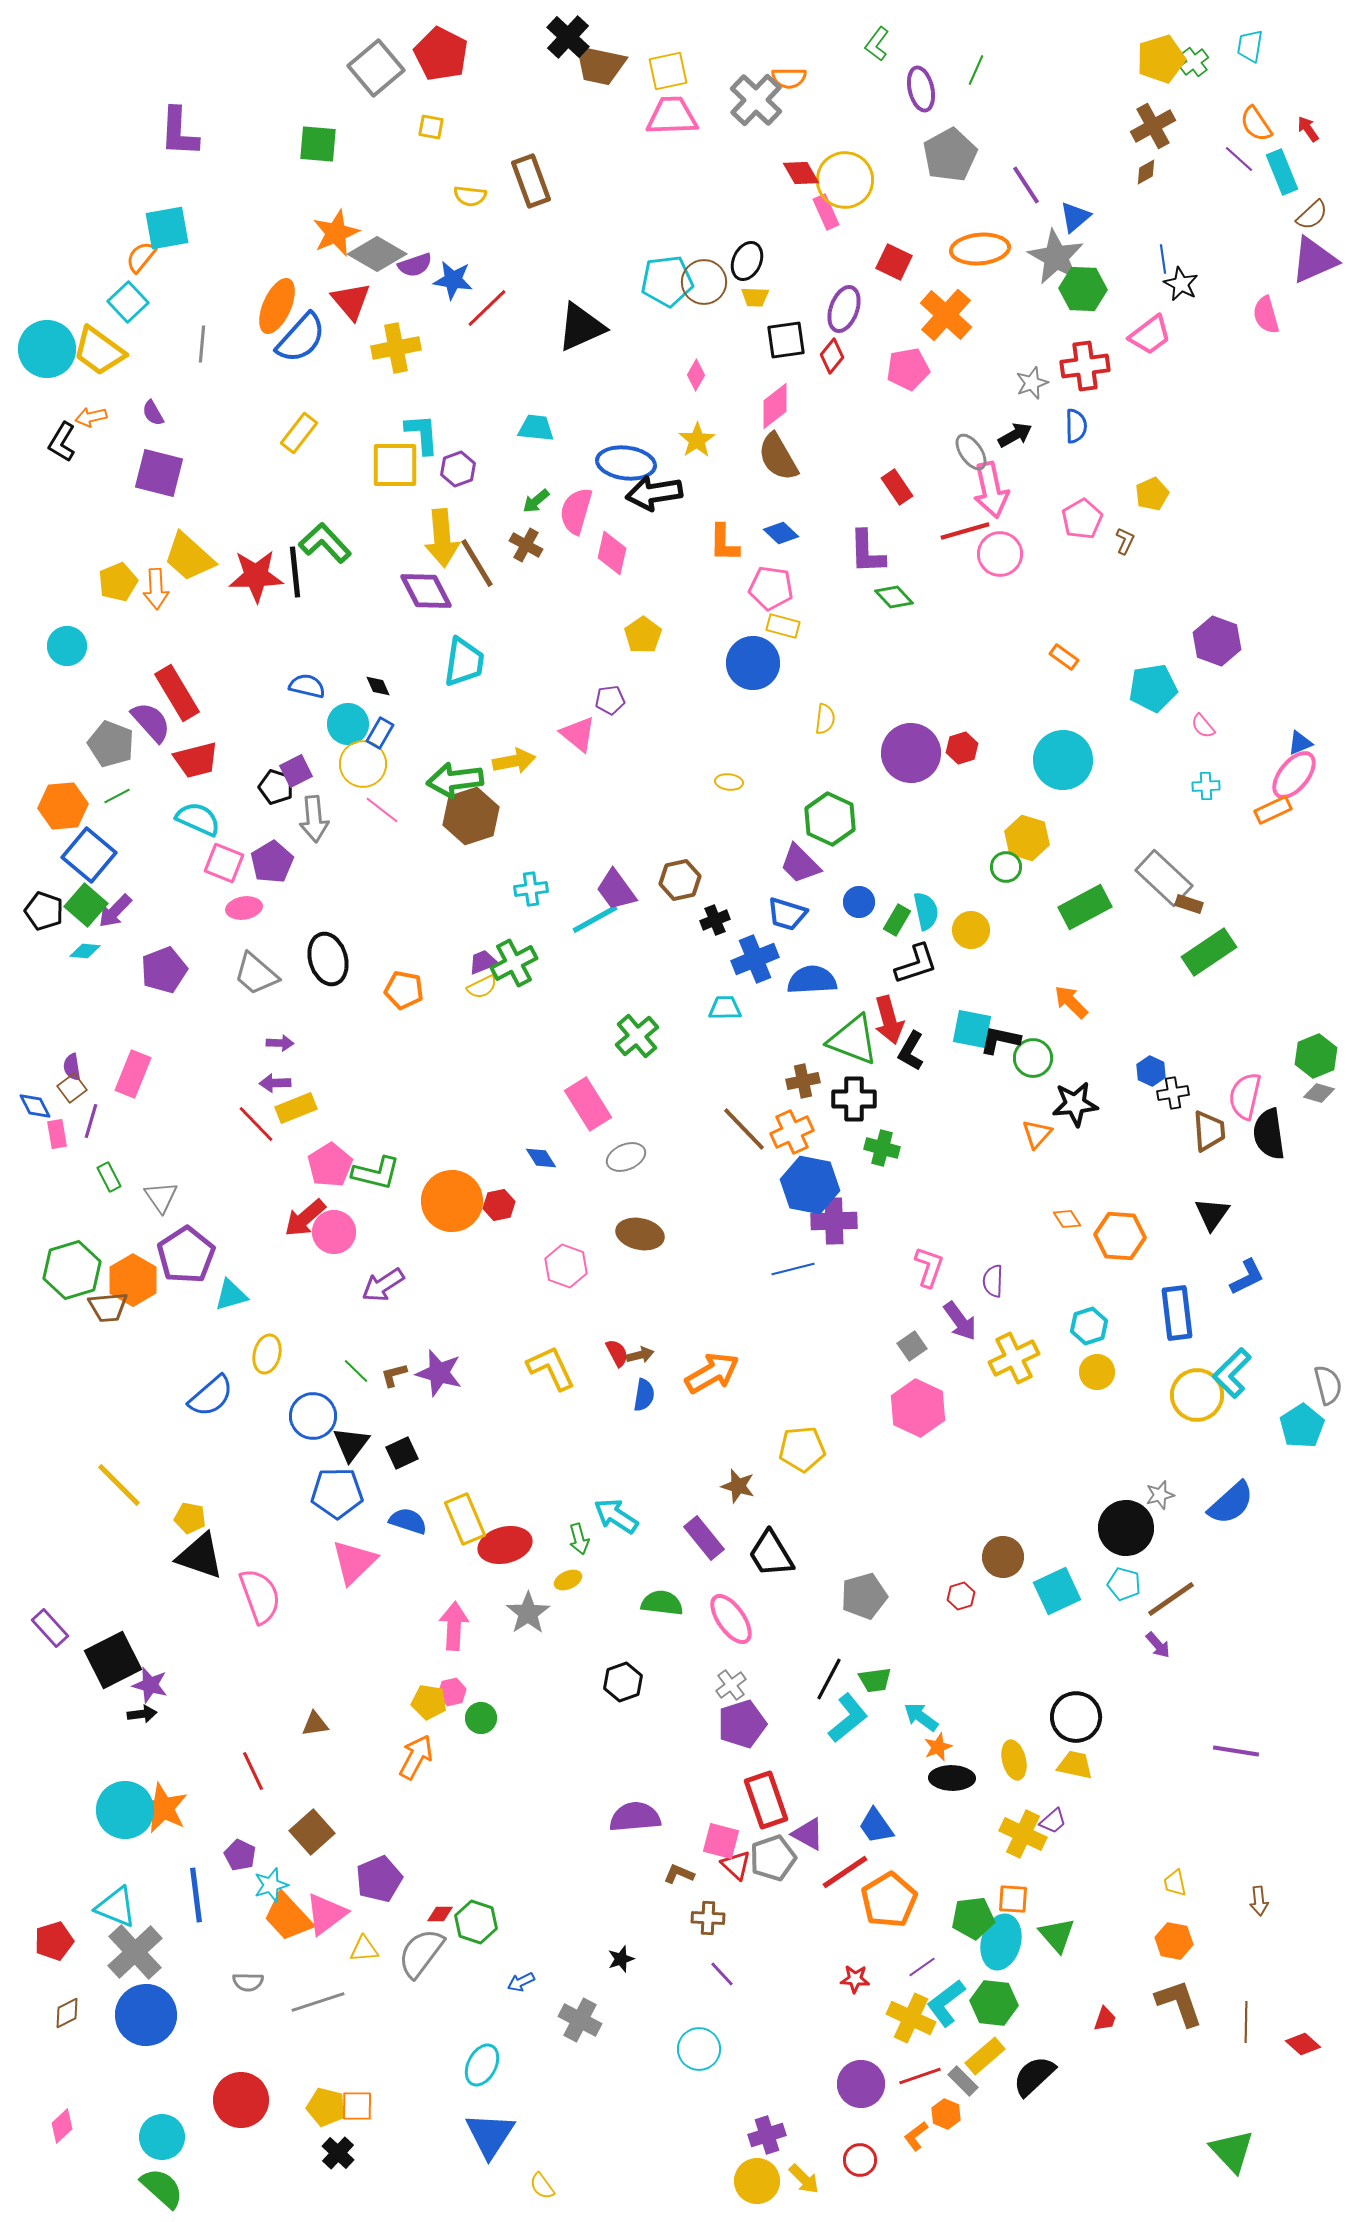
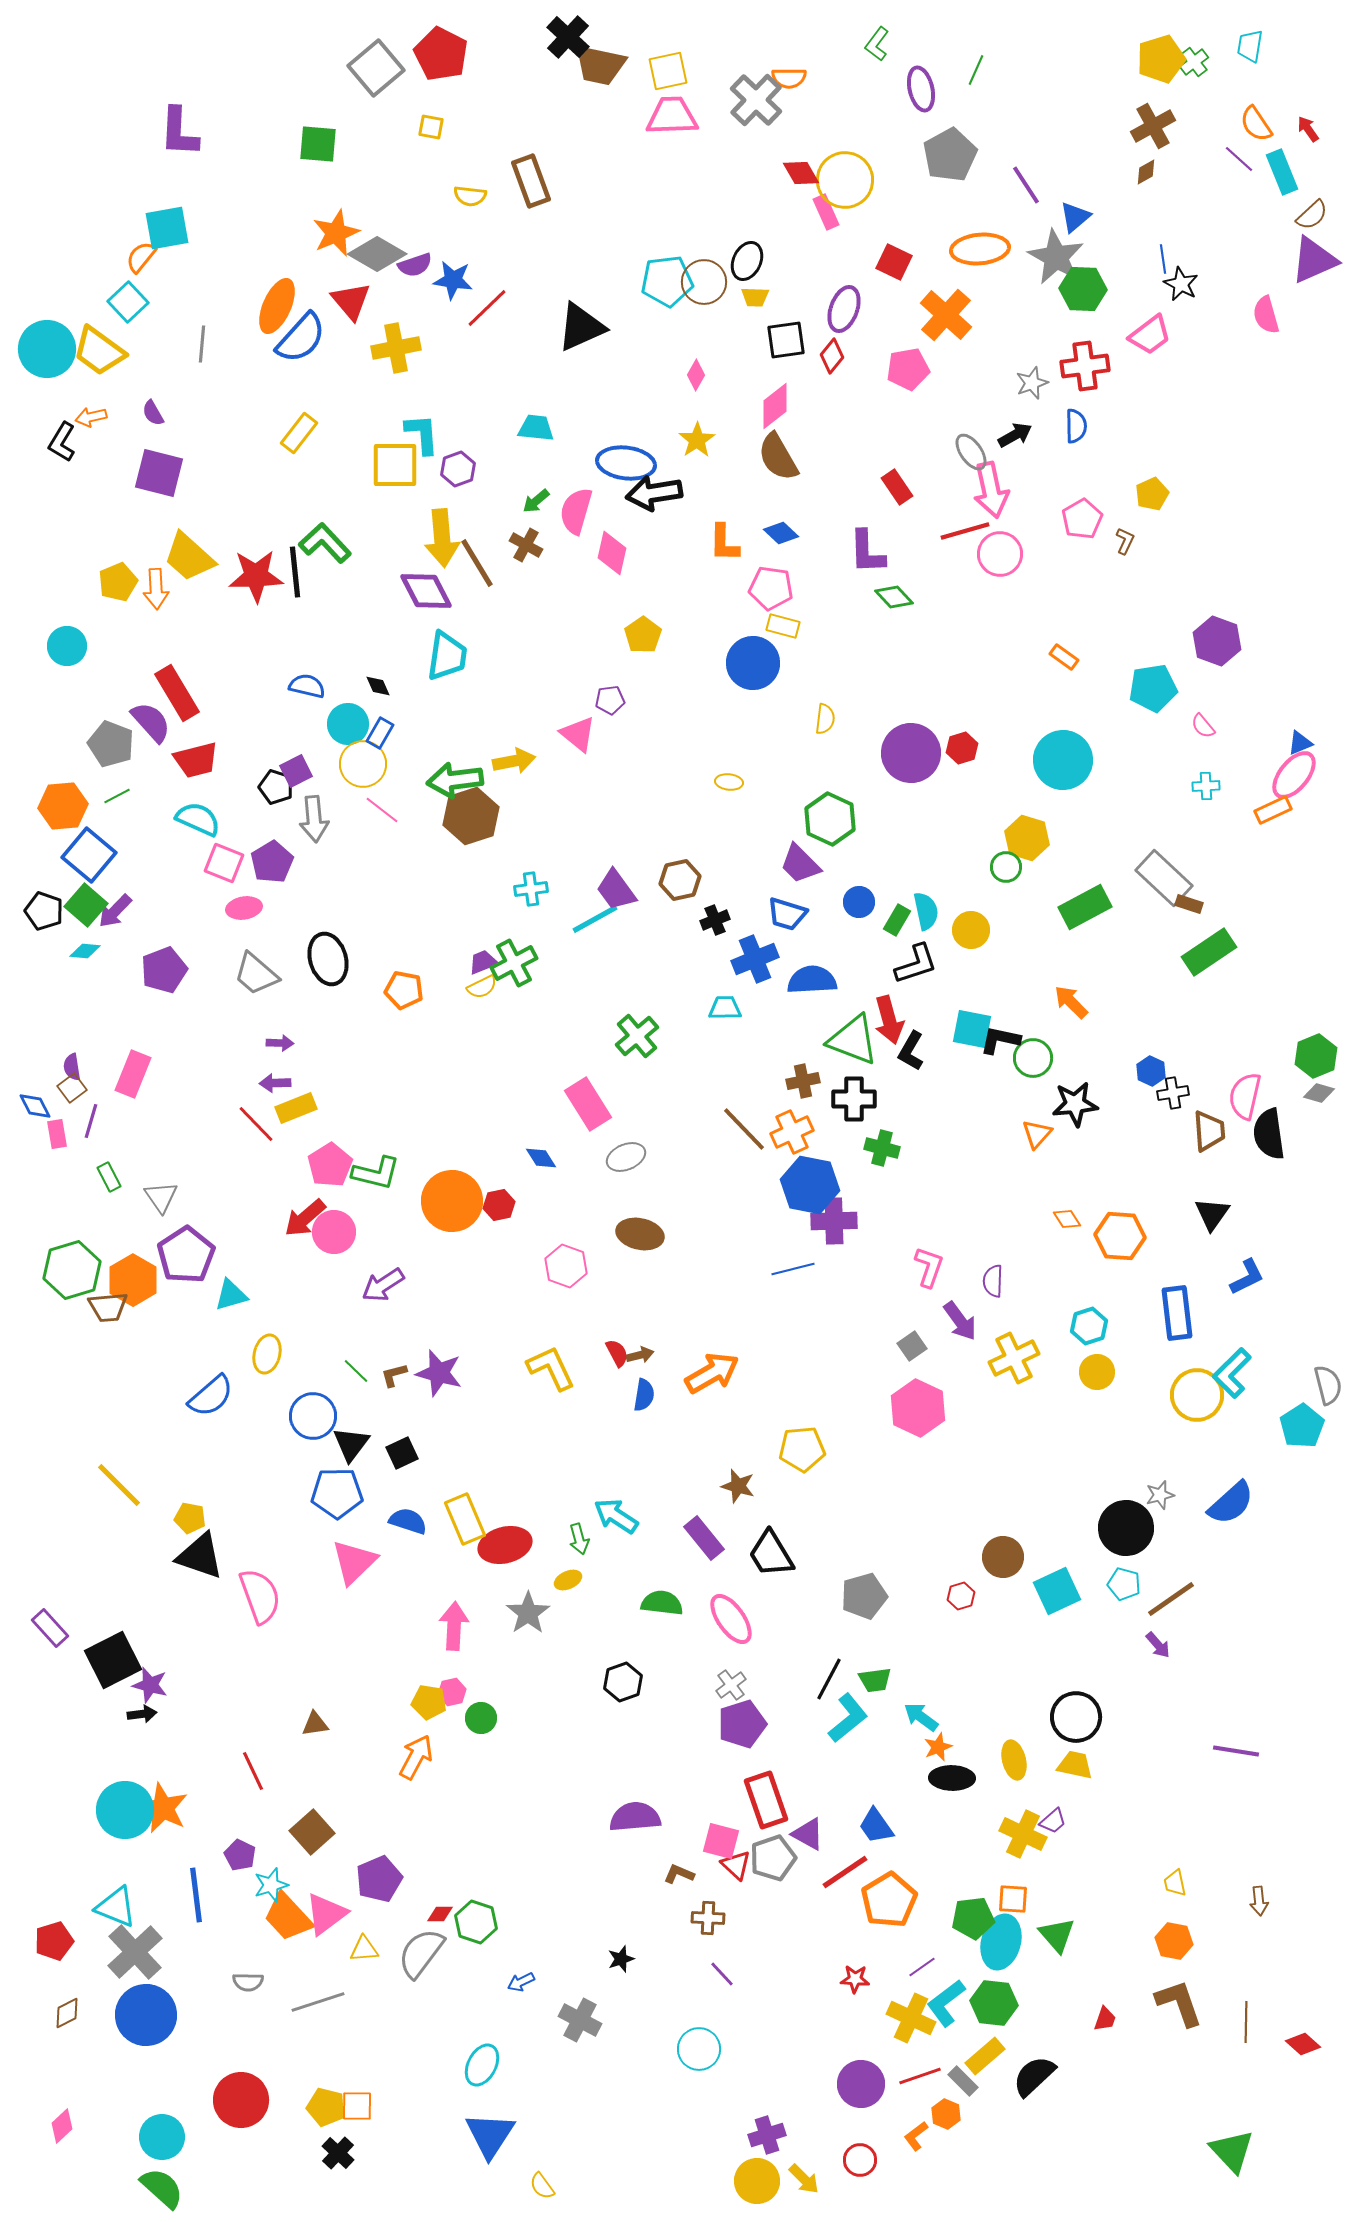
cyan trapezoid at (464, 662): moved 17 px left, 6 px up
